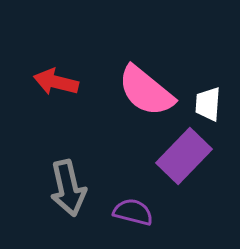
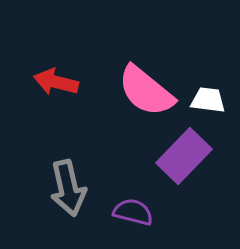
white trapezoid: moved 4 px up; rotated 93 degrees clockwise
